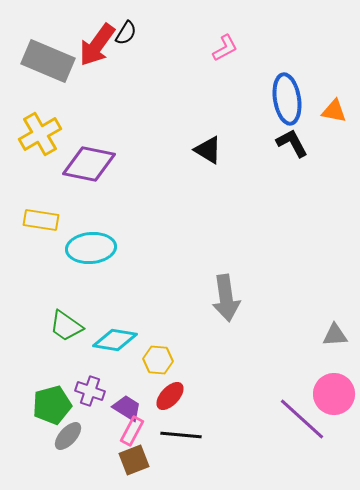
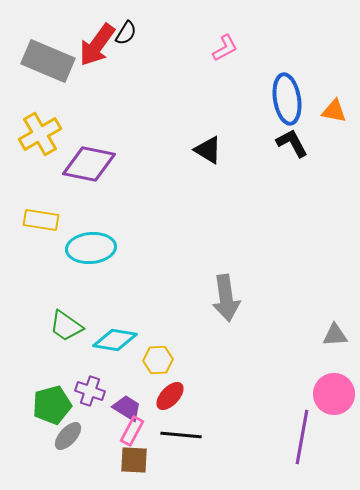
yellow hexagon: rotated 8 degrees counterclockwise
purple line: moved 18 px down; rotated 58 degrees clockwise
brown square: rotated 24 degrees clockwise
